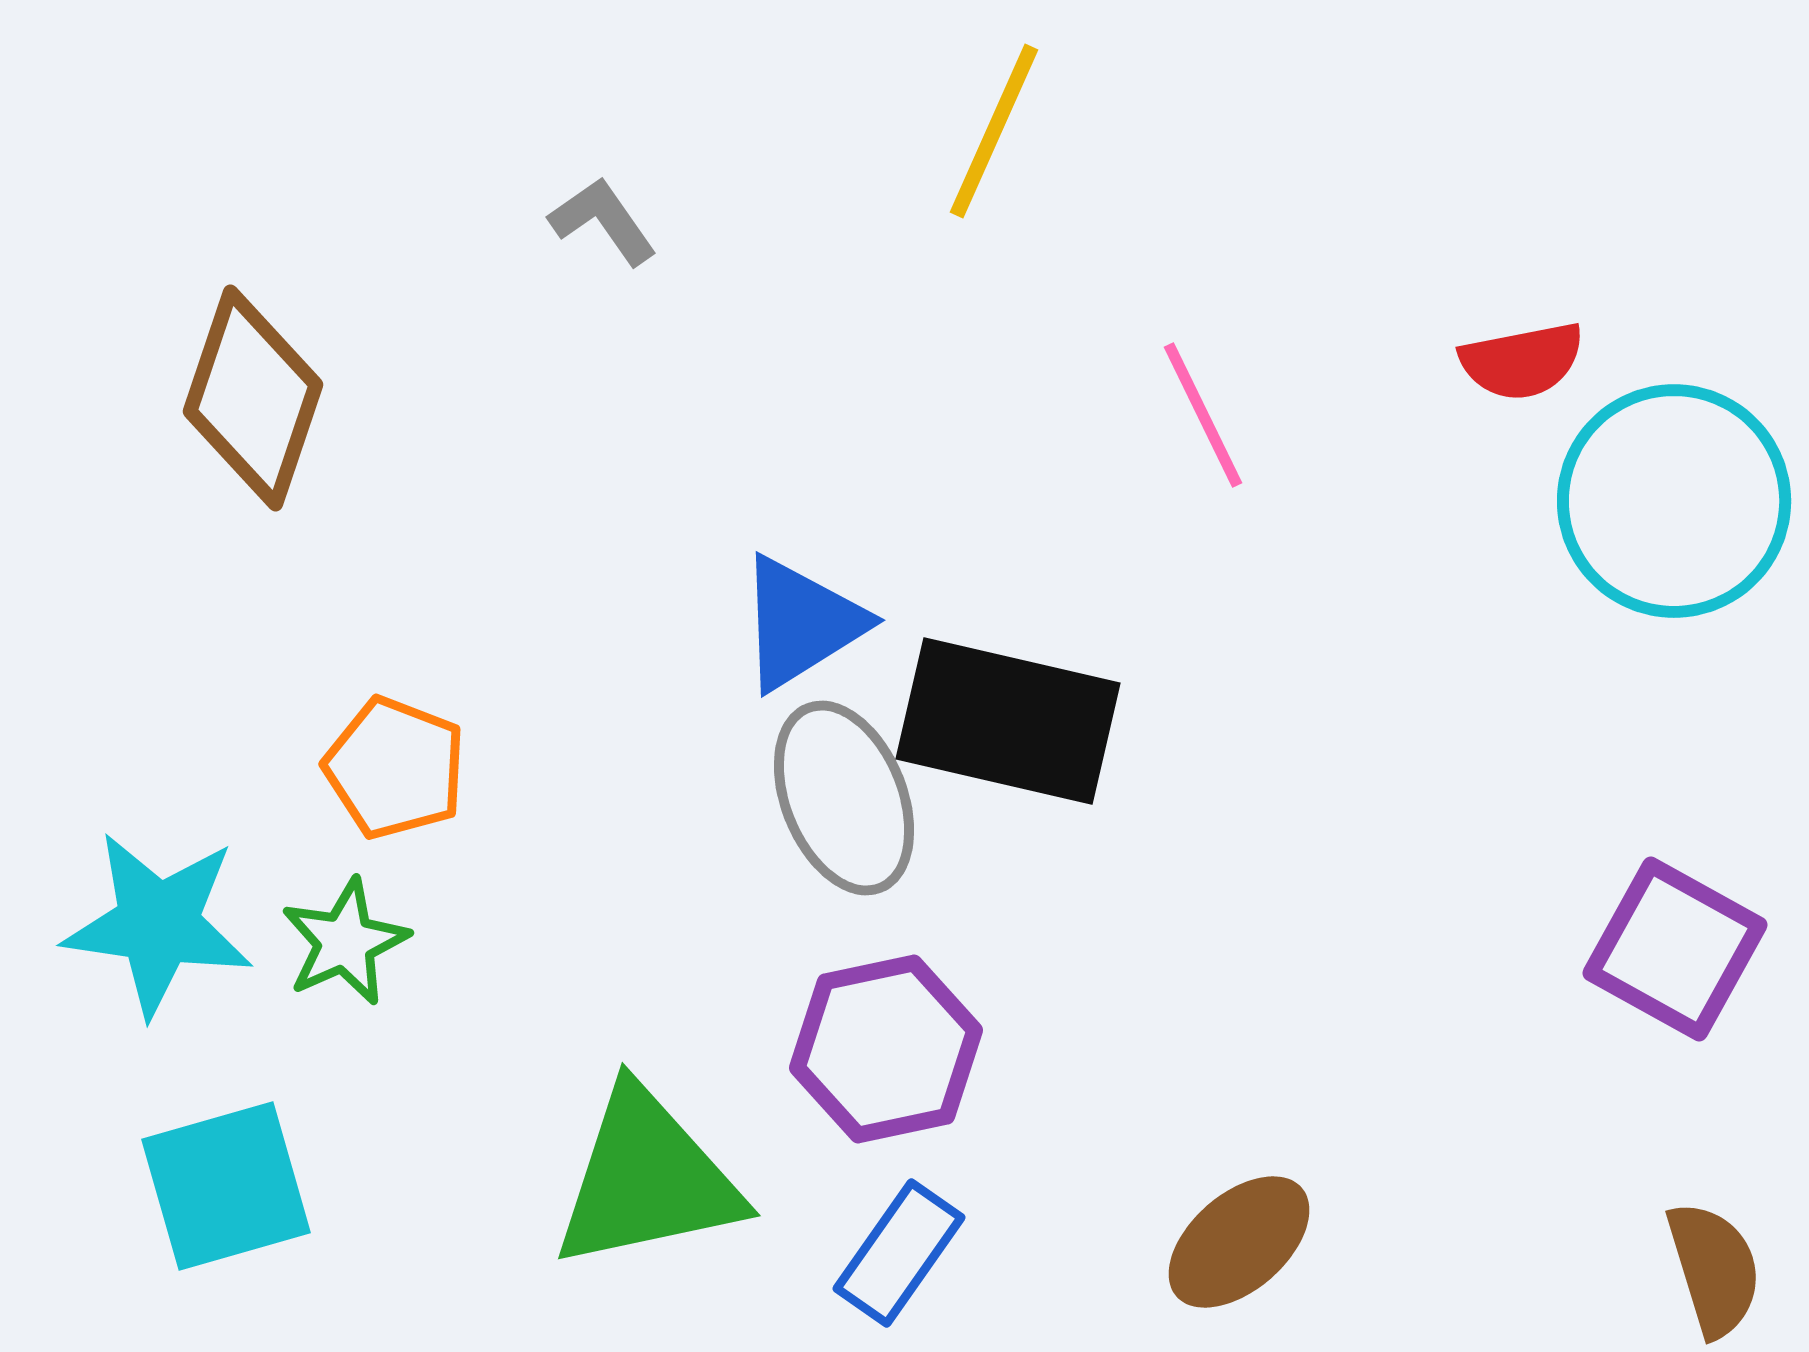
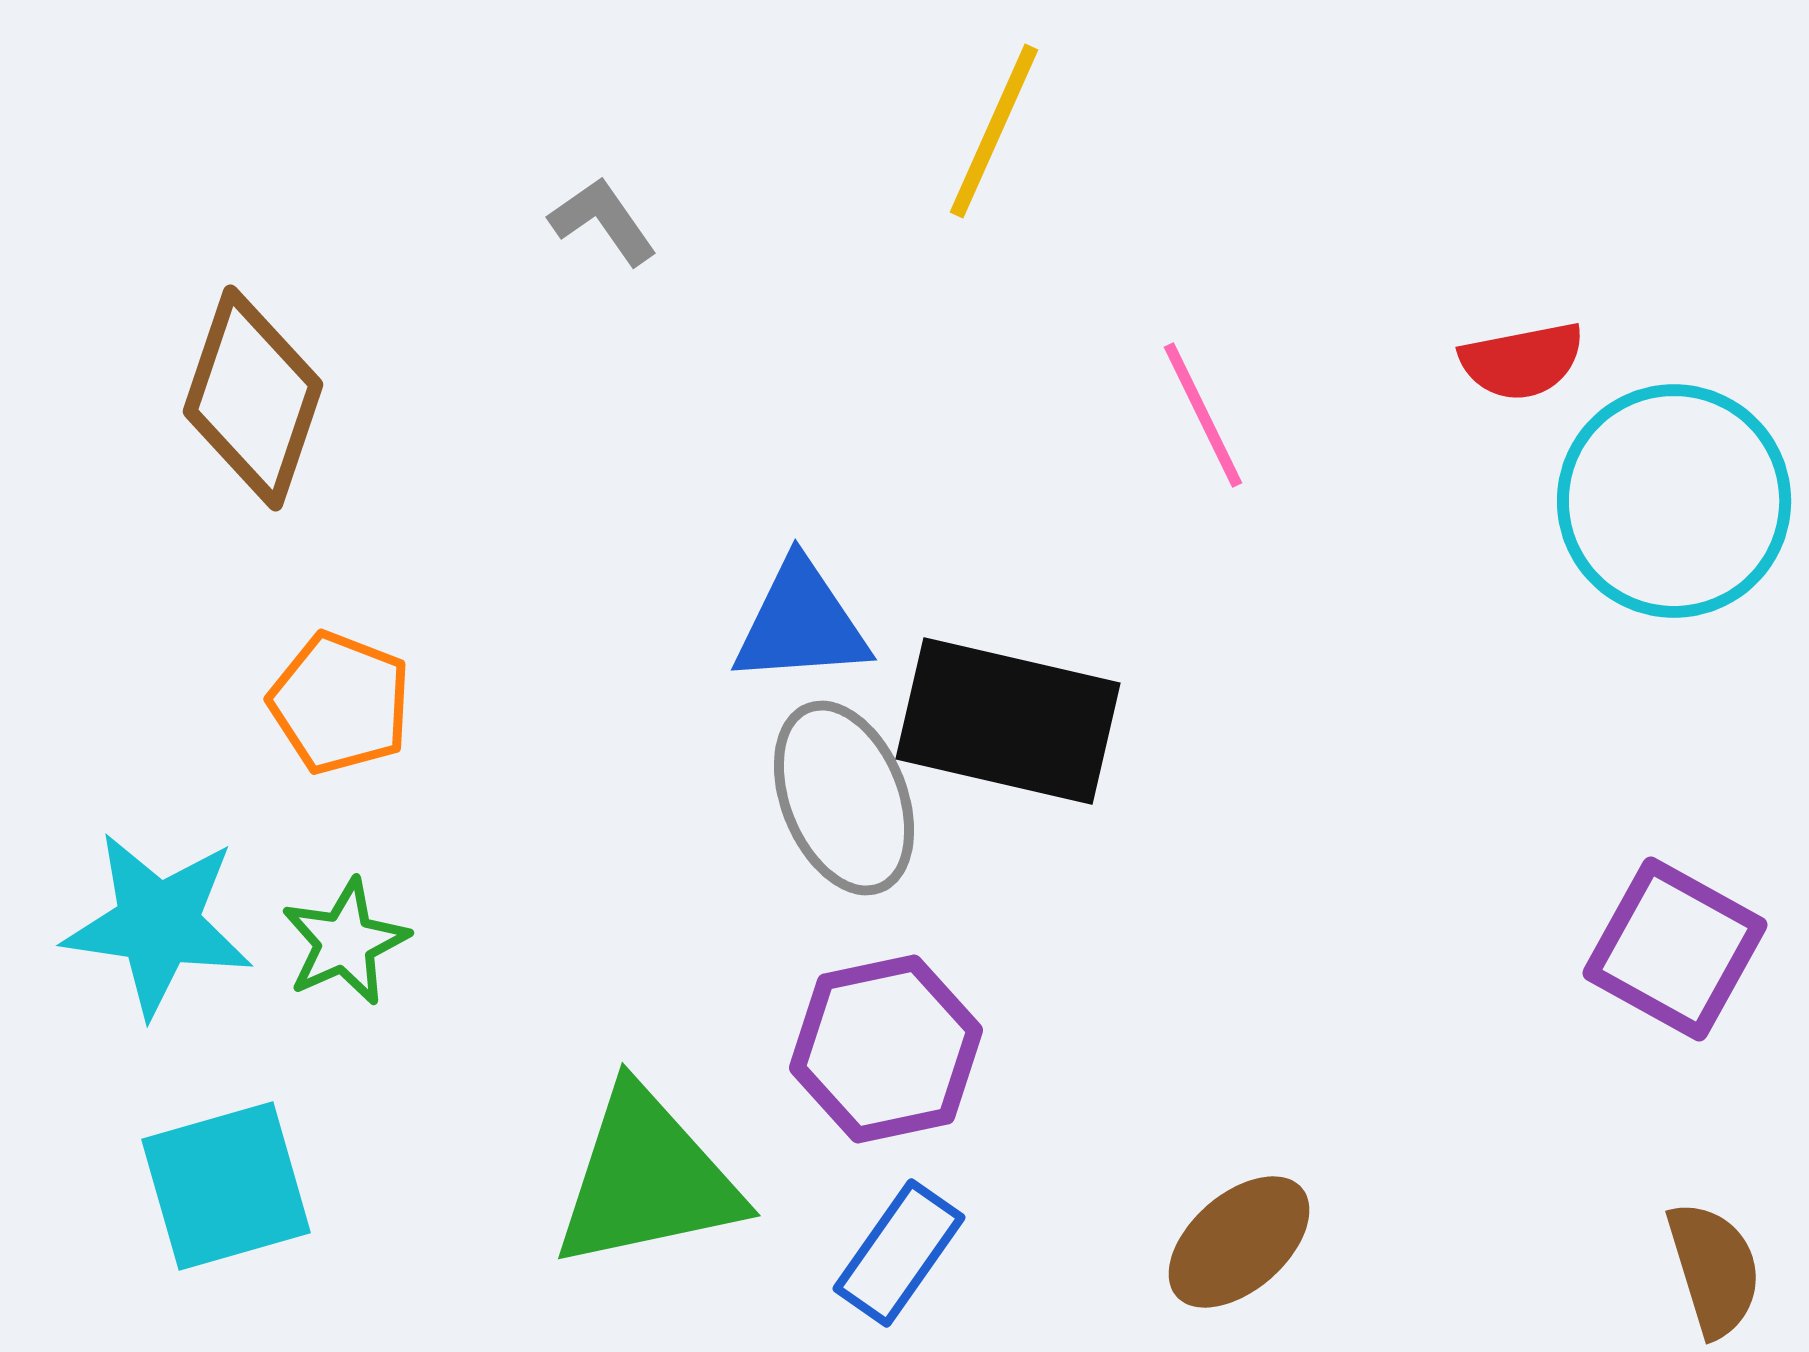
blue triangle: rotated 28 degrees clockwise
orange pentagon: moved 55 px left, 65 px up
